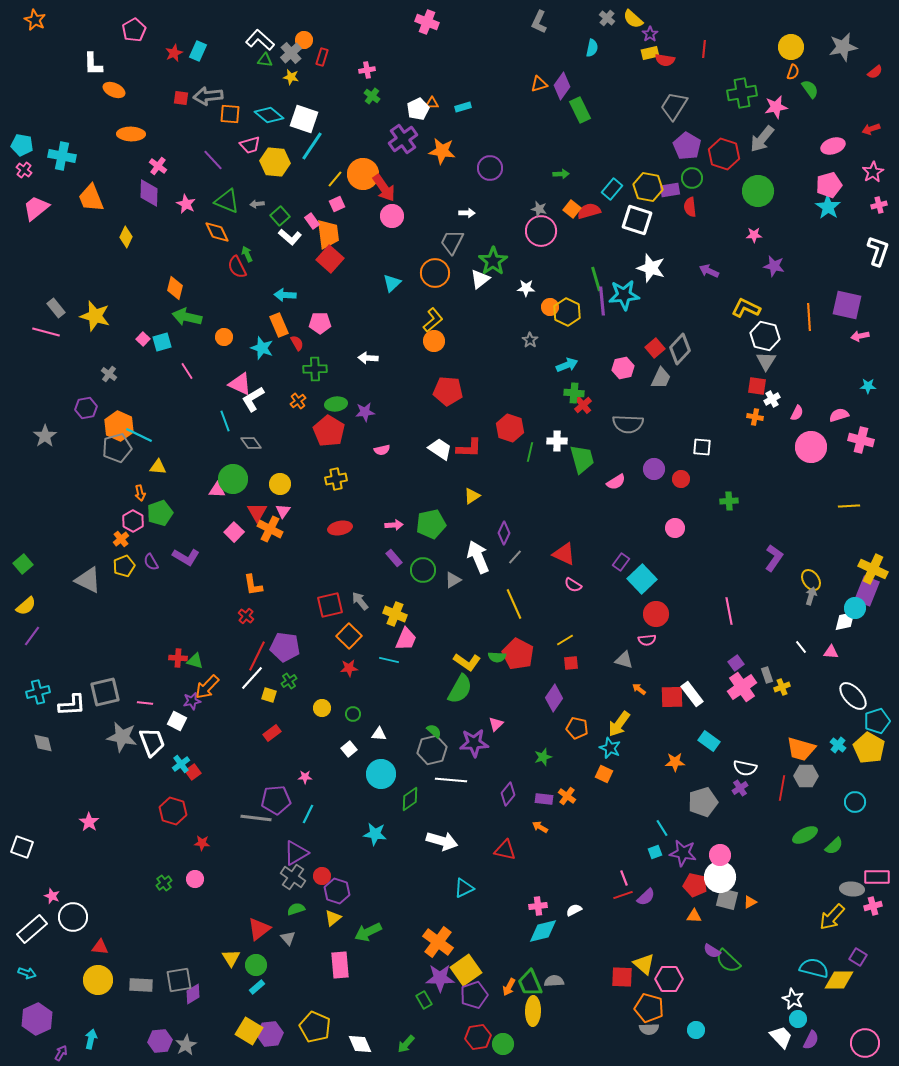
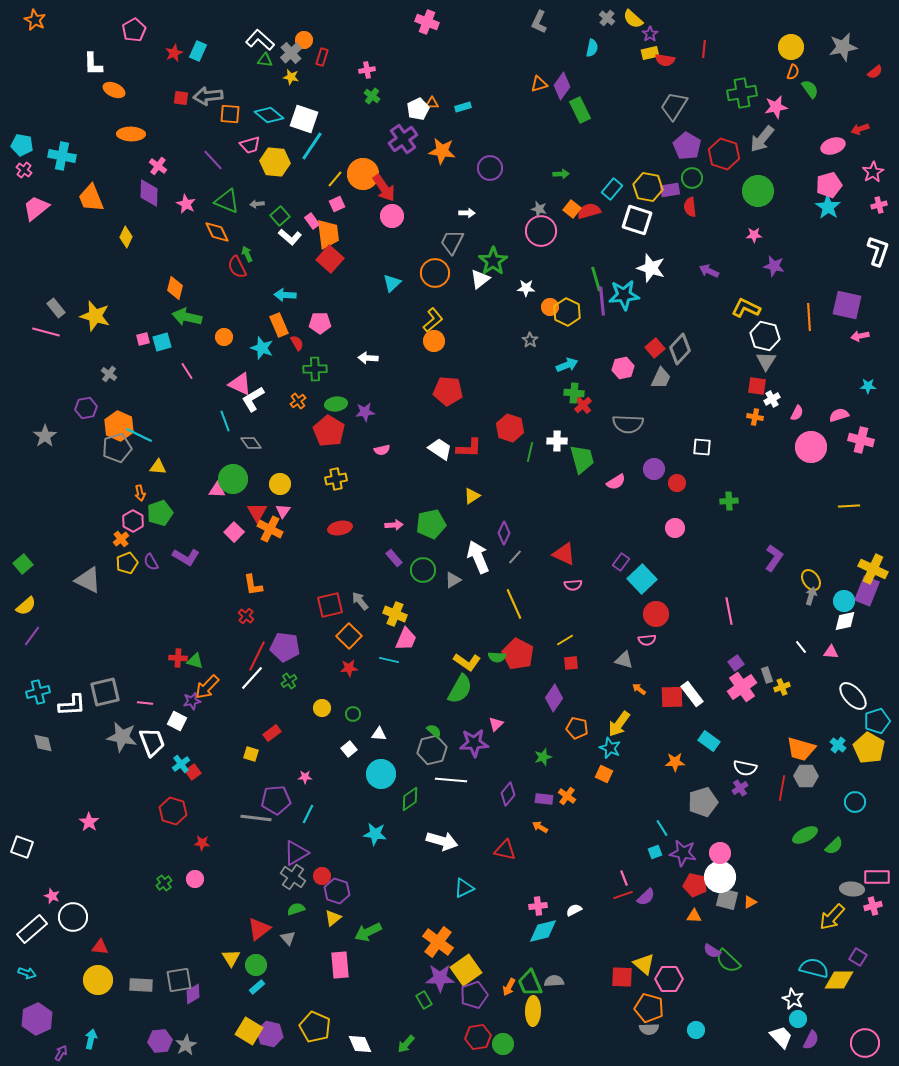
red arrow at (871, 129): moved 11 px left
pink square at (143, 339): rotated 32 degrees clockwise
red circle at (681, 479): moved 4 px left, 4 px down
yellow pentagon at (124, 566): moved 3 px right, 3 px up
pink semicircle at (573, 585): rotated 36 degrees counterclockwise
cyan circle at (855, 608): moved 11 px left, 7 px up
yellow square at (269, 695): moved 18 px left, 59 px down
pink circle at (720, 855): moved 2 px up
purple hexagon at (270, 1034): rotated 20 degrees clockwise
